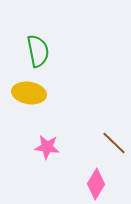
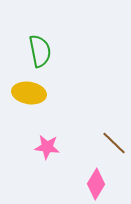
green semicircle: moved 2 px right
